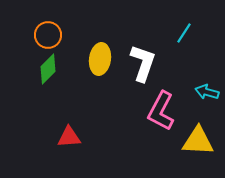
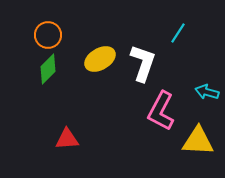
cyan line: moved 6 px left
yellow ellipse: rotated 52 degrees clockwise
red triangle: moved 2 px left, 2 px down
